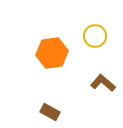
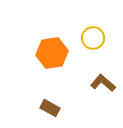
yellow circle: moved 2 px left, 2 px down
brown rectangle: moved 4 px up
